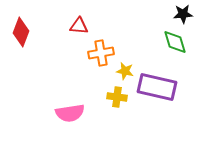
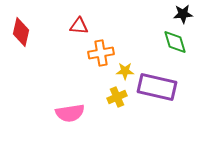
red diamond: rotated 8 degrees counterclockwise
yellow star: rotated 12 degrees counterclockwise
yellow cross: rotated 30 degrees counterclockwise
